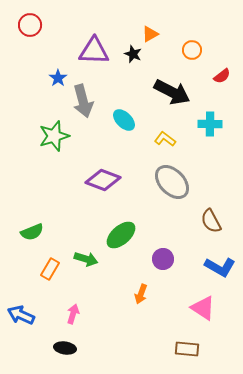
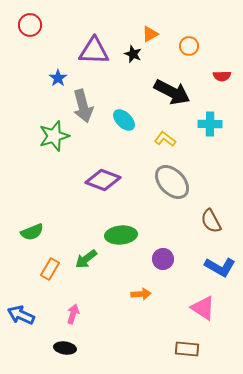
orange circle: moved 3 px left, 4 px up
red semicircle: rotated 36 degrees clockwise
gray arrow: moved 5 px down
green ellipse: rotated 36 degrees clockwise
green arrow: rotated 125 degrees clockwise
orange arrow: rotated 114 degrees counterclockwise
